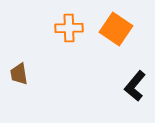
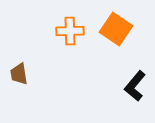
orange cross: moved 1 px right, 3 px down
